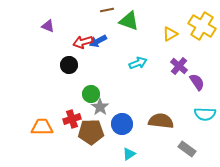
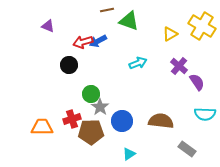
blue circle: moved 3 px up
